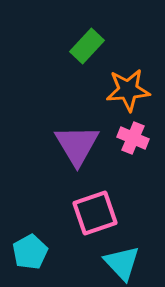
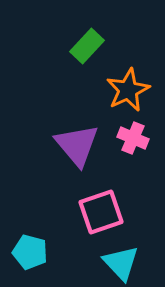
orange star: rotated 21 degrees counterclockwise
purple triangle: rotated 9 degrees counterclockwise
pink square: moved 6 px right, 1 px up
cyan pentagon: rotated 28 degrees counterclockwise
cyan triangle: moved 1 px left
